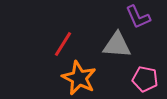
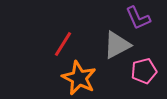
purple L-shape: moved 1 px down
gray triangle: rotated 32 degrees counterclockwise
pink pentagon: moved 1 px left, 8 px up; rotated 25 degrees counterclockwise
